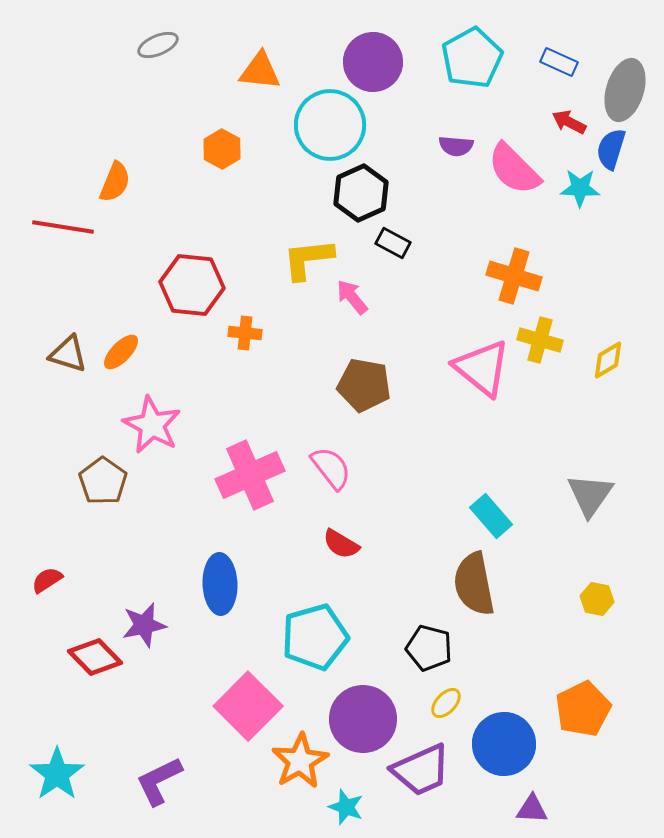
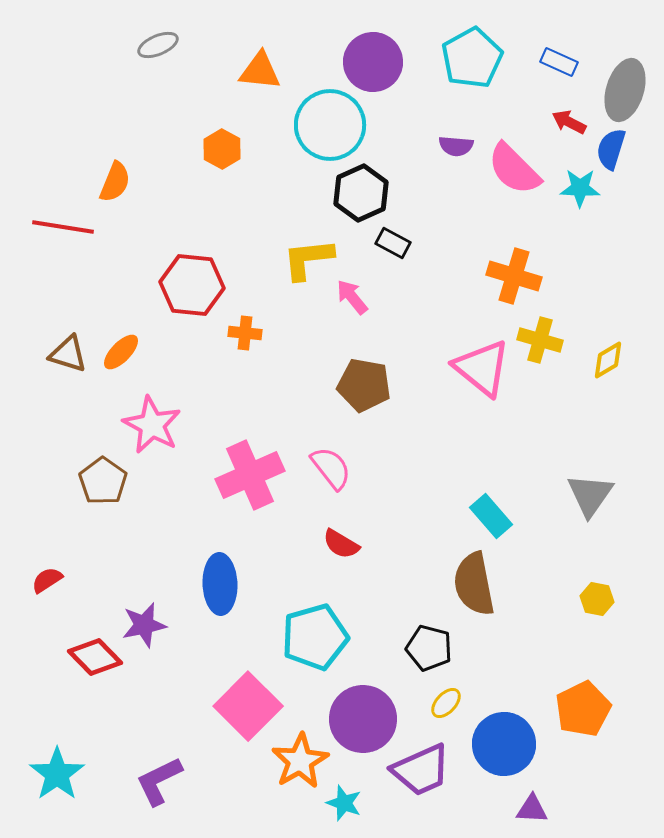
cyan star at (346, 807): moved 2 px left, 4 px up
